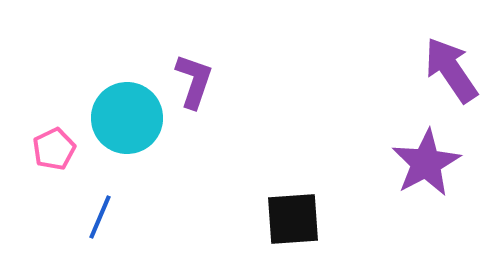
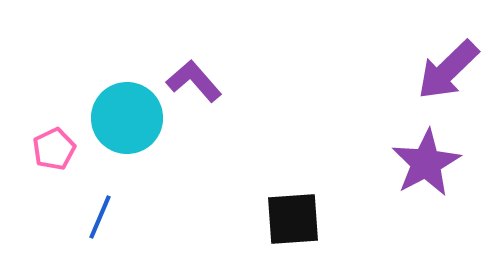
purple arrow: moved 3 px left; rotated 100 degrees counterclockwise
purple L-shape: rotated 60 degrees counterclockwise
